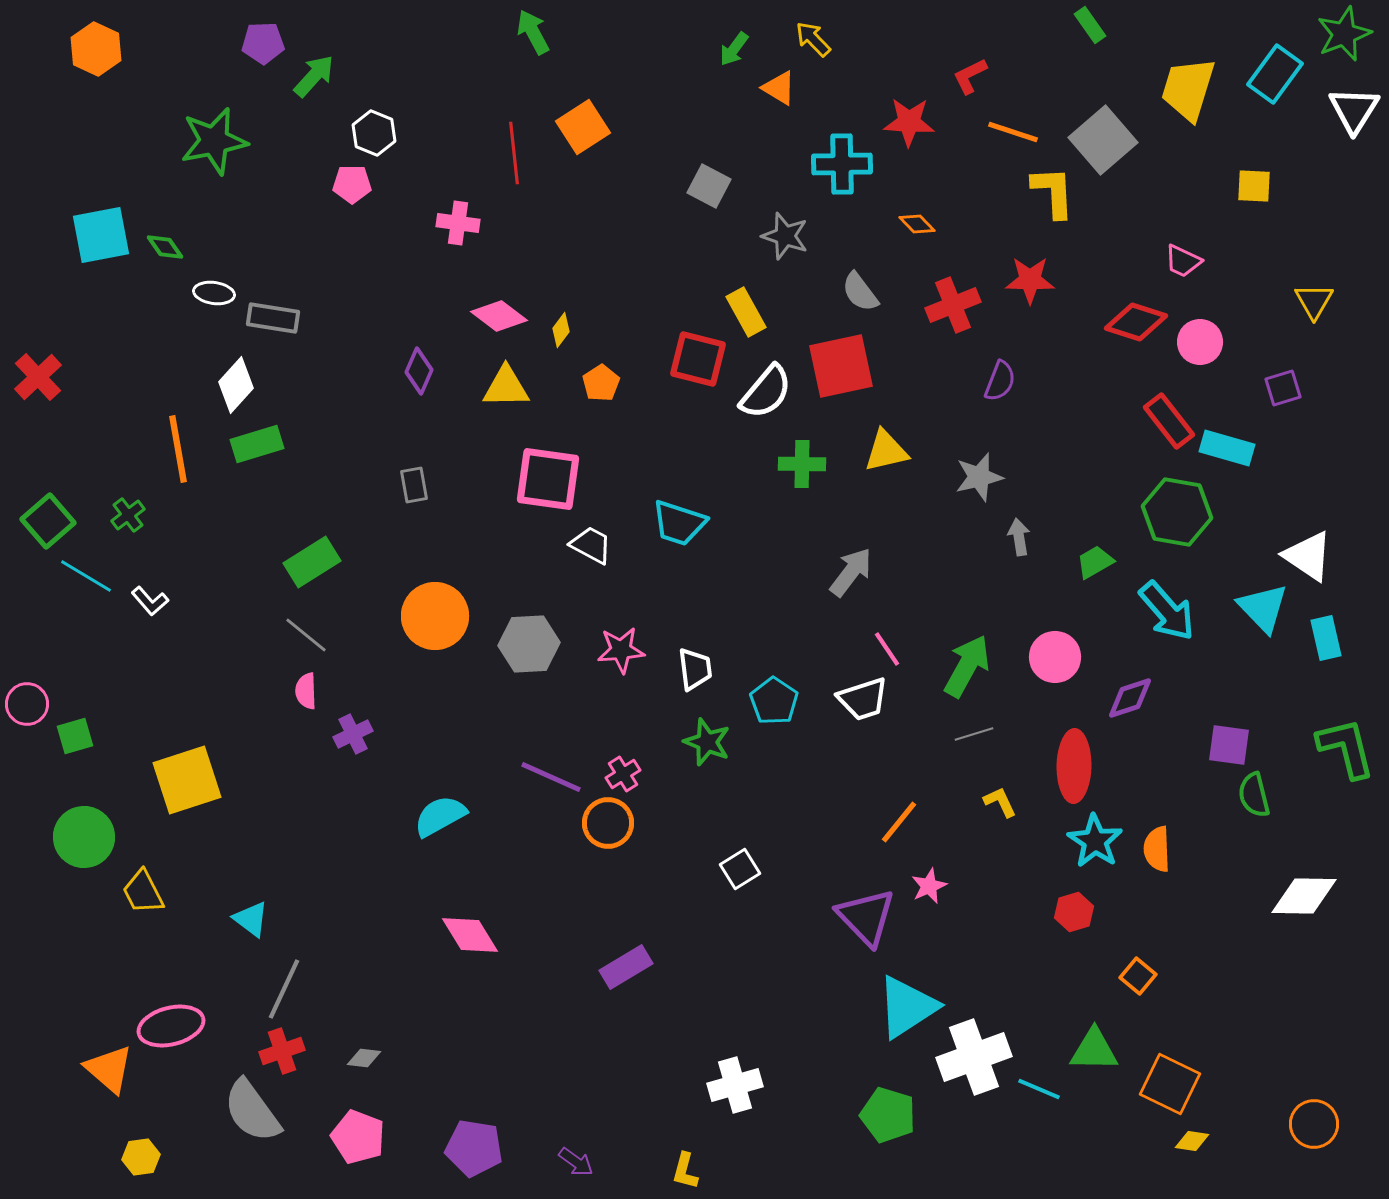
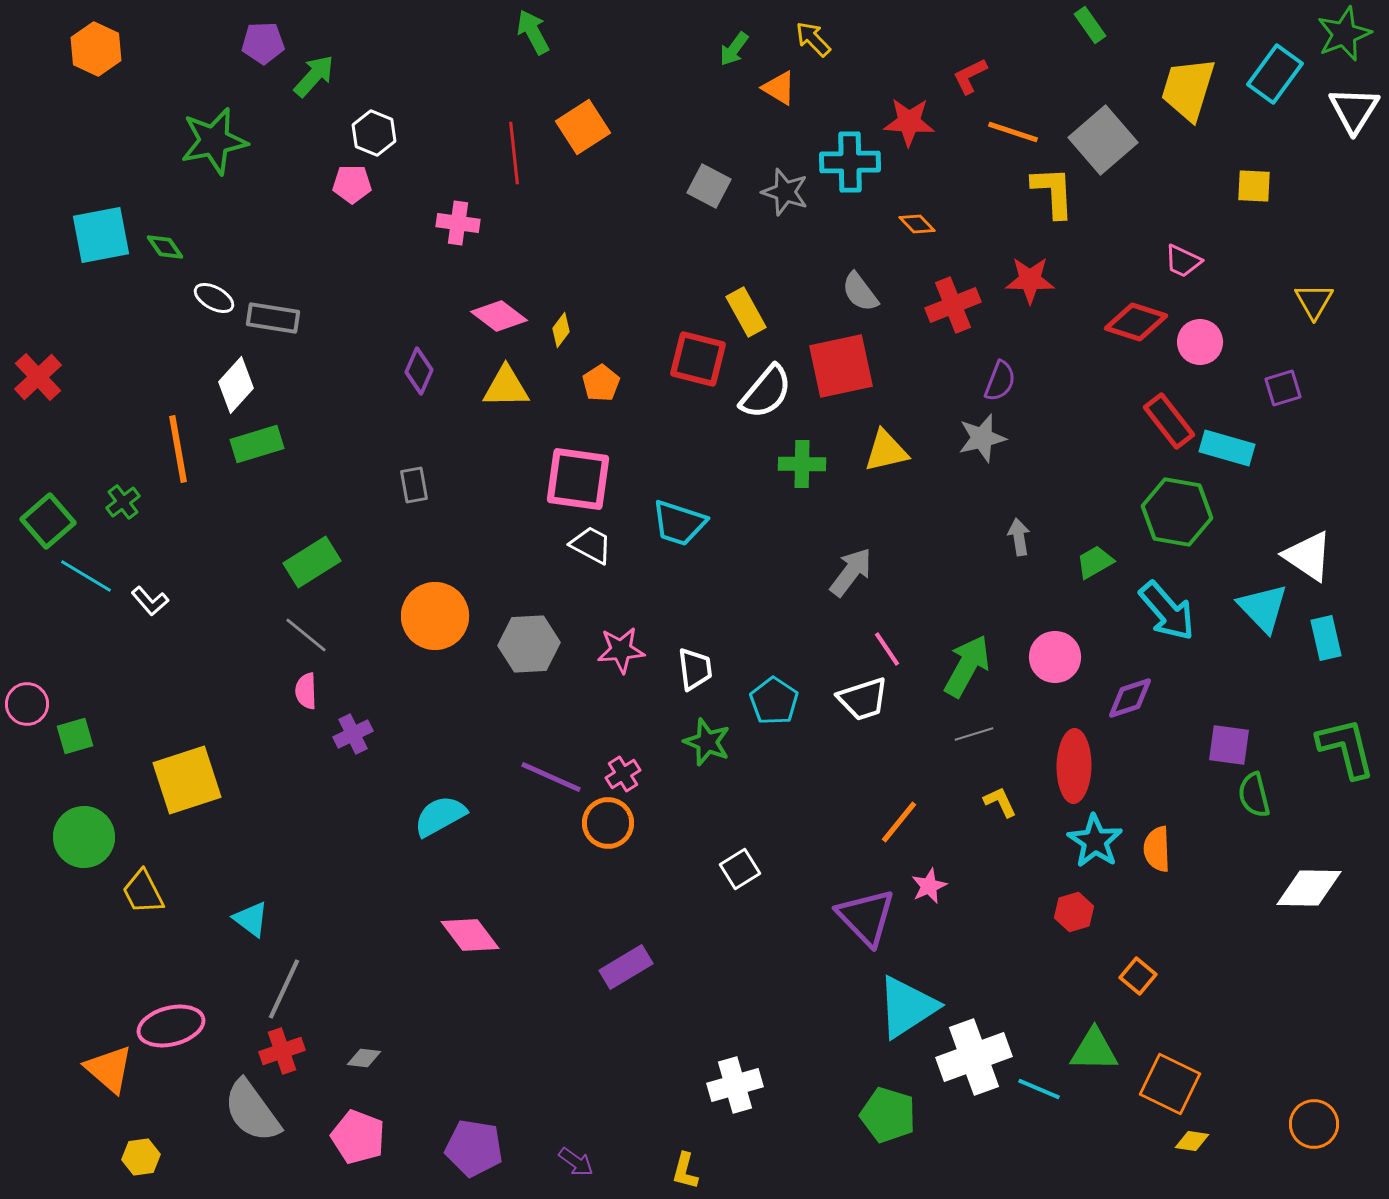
cyan cross at (842, 164): moved 8 px right, 2 px up
gray star at (785, 236): moved 44 px up
white ellipse at (214, 293): moved 5 px down; rotated 21 degrees clockwise
gray star at (979, 477): moved 3 px right, 39 px up
pink square at (548, 479): moved 30 px right
green cross at (128, 515): moved 5 px left, 13 px up
white diamond at (1304, 896): moved 5 px right, 8 px up
pink diamond at (470, 935): rotated 6 degrees counterclockwise
